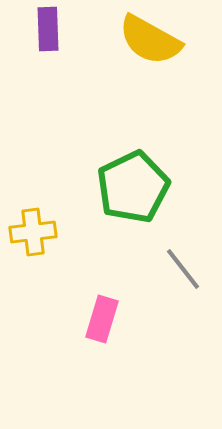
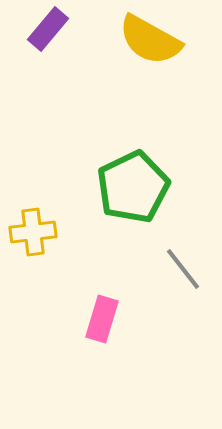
purple rectangle: rotated 42 degrees clockwise
